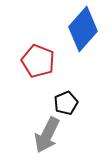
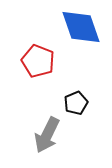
blue diamond: moved 2 px left, 2 px up; rotated 60 degrees counterclockwise
black pentagon: moved 10 px right
